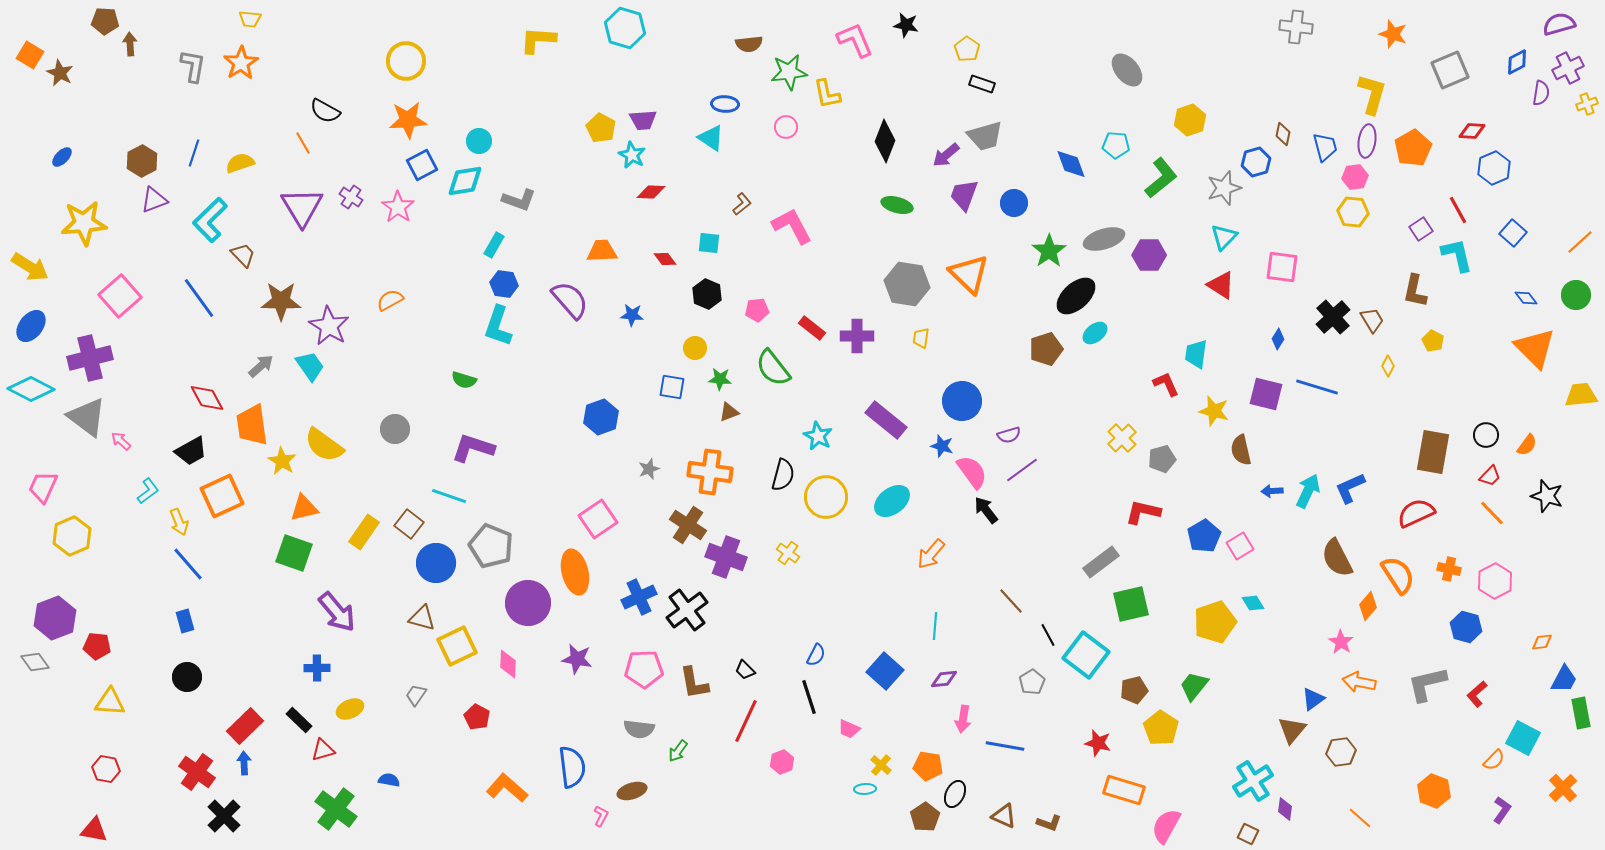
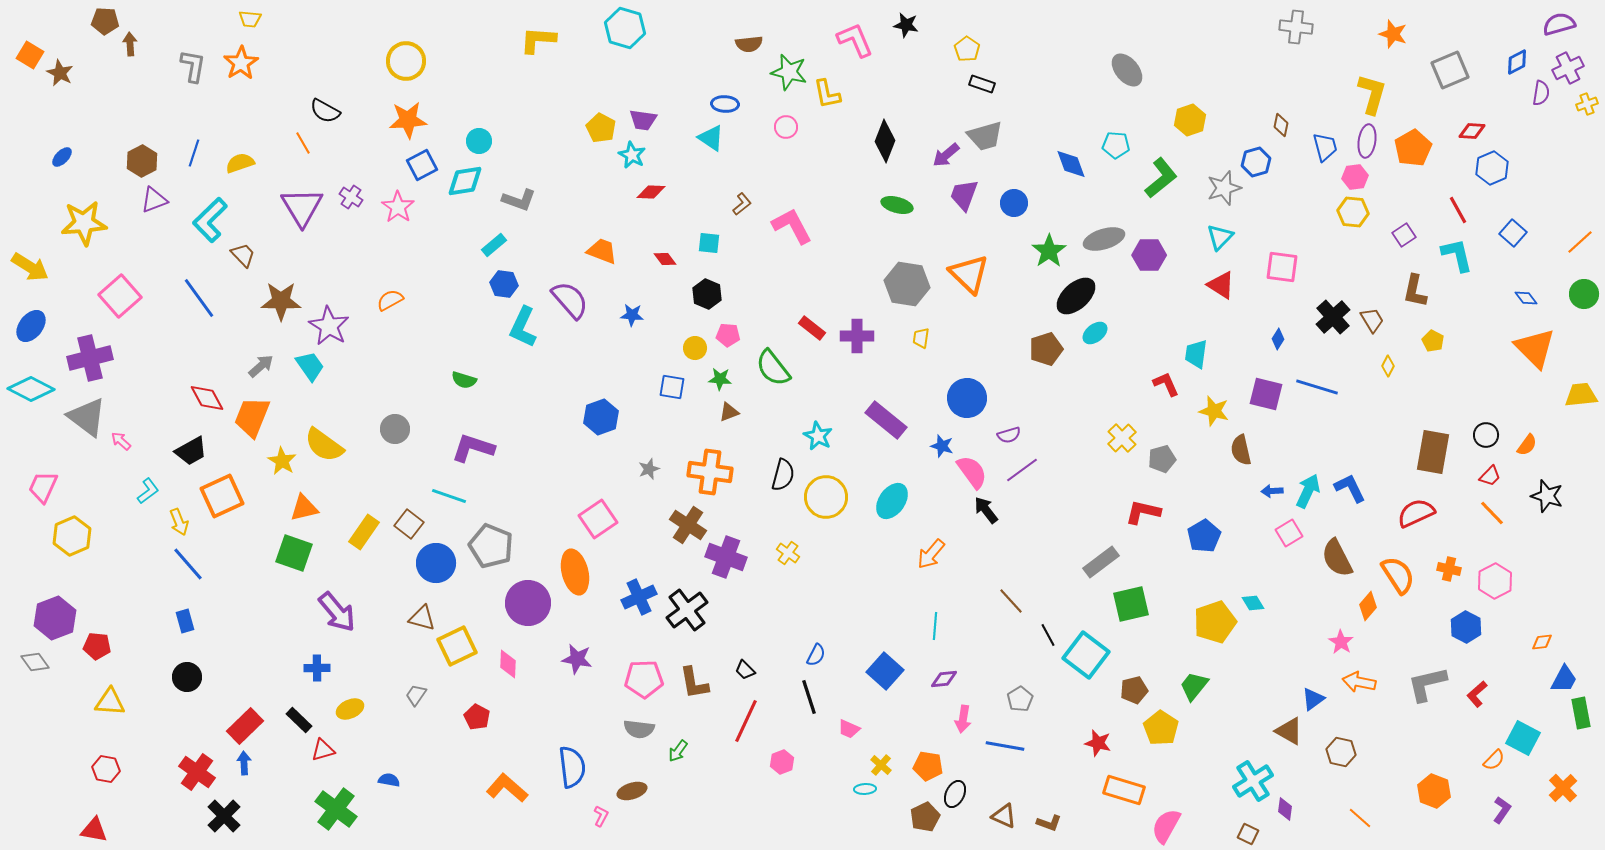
green star at (789, 72): rotated 21 degrees clockwise
purple trapezoid at (643, 120): rotated 12 degrees clockwise
brown diamond at (1283, 134): moved 2 px left, 9 px up
blue hexagon at (1494, 168): moved 2 px left
purple square at (1421, 229): moved 17 px left, 6 px down
cyan triangle at (1224, 237): moved 4 px left
cyan rectangle at (494, 245): rotated 20 degrees clockwise
orange trapezoid at (602, 251): rotated 24 degrees clockwise
green circle at (1576, 295): moved 8 px right, 1 px up
pink pentagon at (757, 310): moved 29 px left, 25 px down; rotated 10 degrees clockwise
cyan L-shape at (498, 326): moved 25 px right, 1 px down; rotated 6 degrees clockwise
blue circle at (962, 401): moved 5 px right, 3 px up
orange trapezoid at (252, 425): moved 8 px up; rotated 30 degrees clockwise
blue L-shape at (1350, 488): rotated 88 degrees clockwise
cyan ellipse at (892, 501): rotated 18 degrees counterclockwise
pink square at (1240, 546): moved 49 px right, 13 px up
blue hexagon at (1466, 627): rotated 12 degrees clockwise
pink pentagon at (644, 669): moved 10 px down
gray pentagon at (1032, 682): moved 12 px left, 17 px down
brown triangle at (1292, 730): moved 3 px left, 1 px down; rotated 40 degrees counterclockwise
brown hexagon at (1341, 752): rotated 20 degrees clockwise
brown pentagon at (925, 817): rotated 8 degrees clockwise
